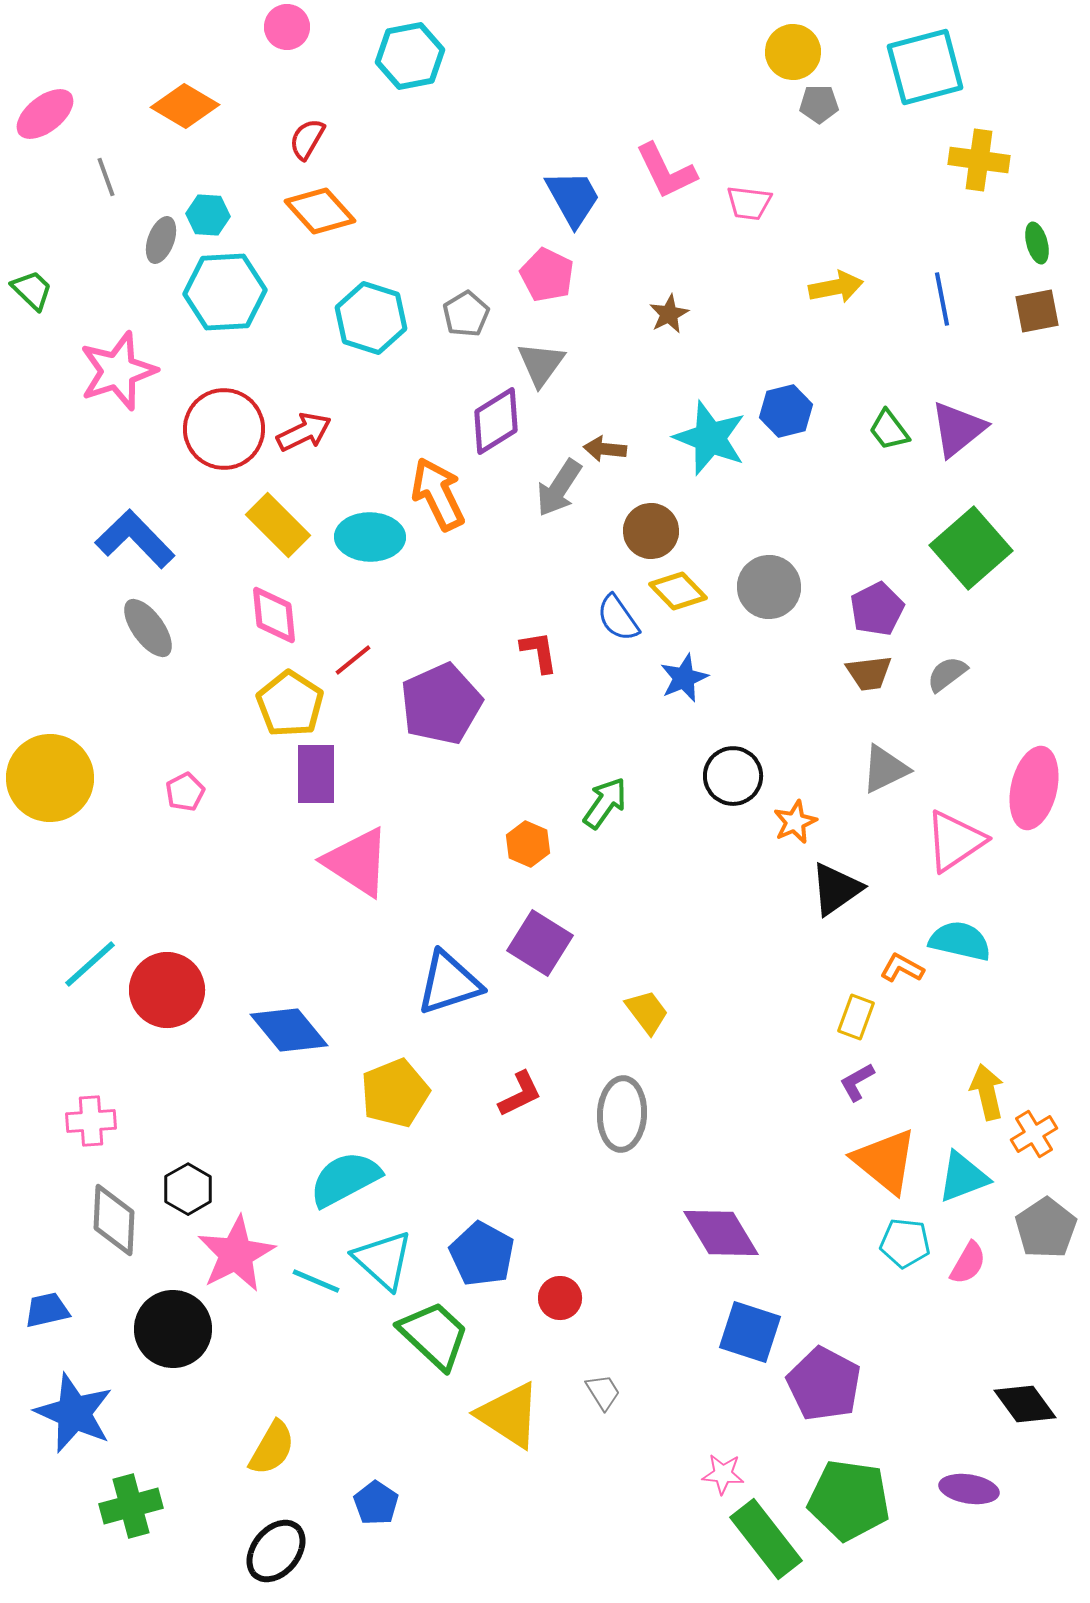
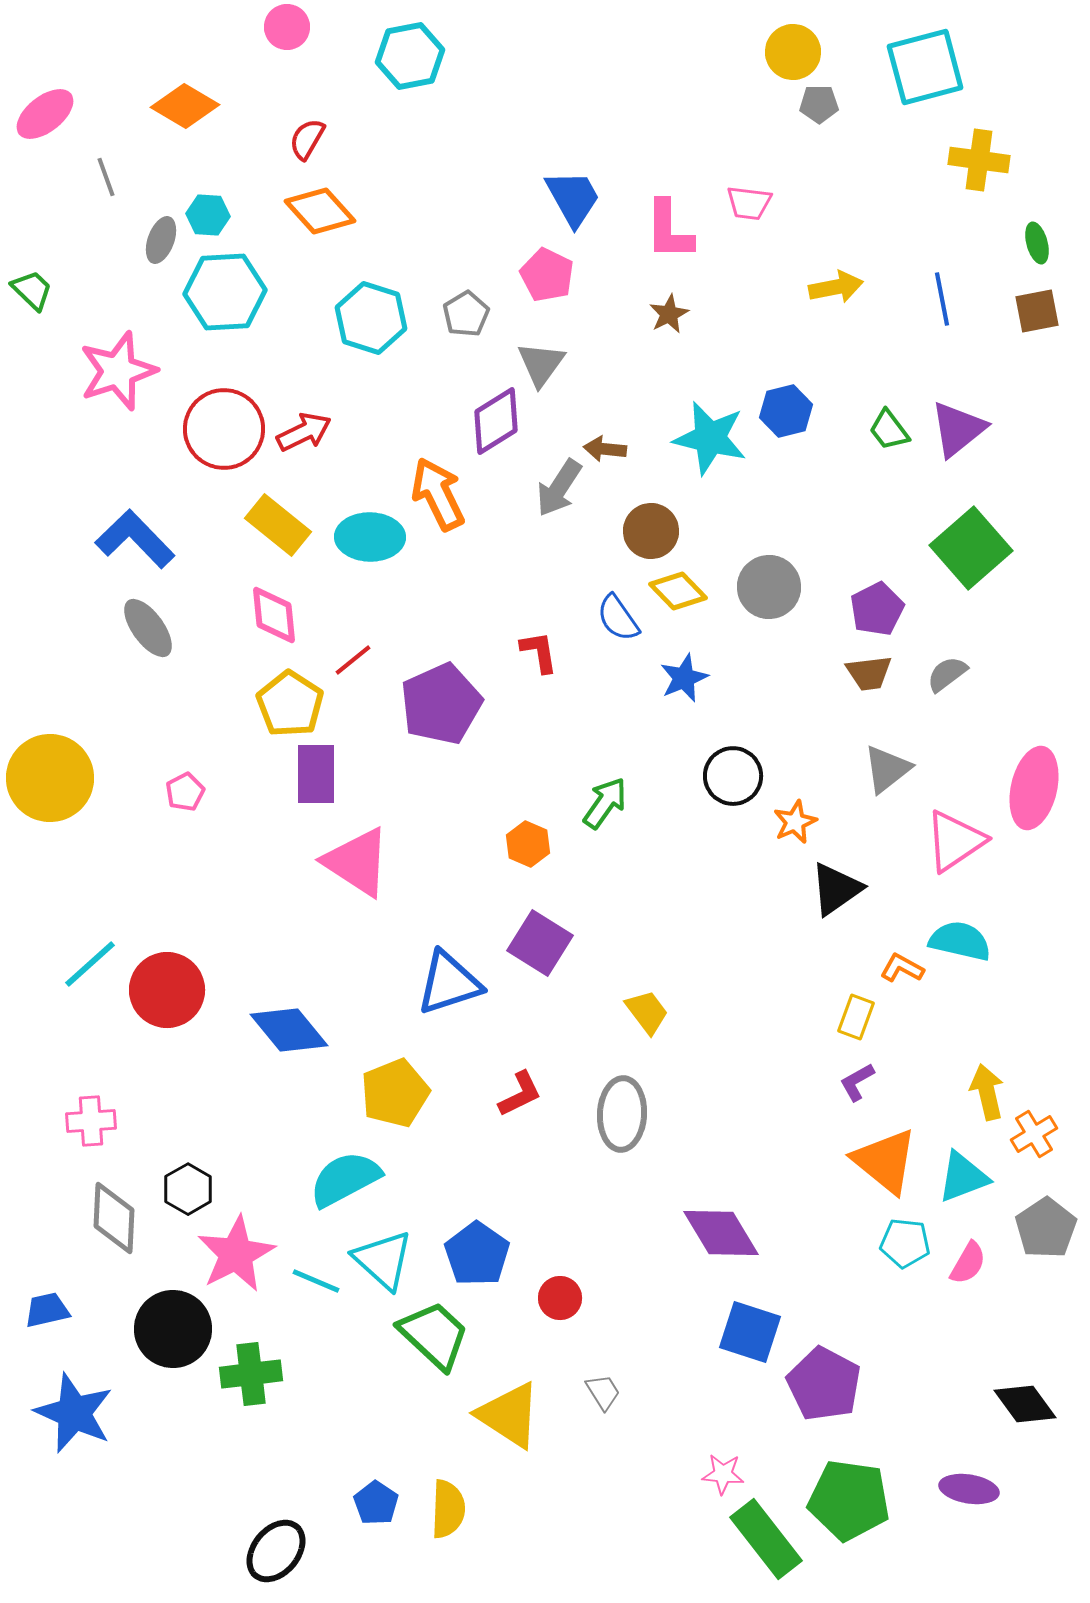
pink L-shape at (666, 171): moved 3 px right, 59 px down; rotated 26 degrees clockwise
cyan star at (710, 438): rotated 8 degrees counterclockwise
yellow rectangle at (278, 525): rotated 6 degrees counterclockwise
gray triangle at (885, 769): moved 2 px right; rotated 12 degrees counterclockwise
gray diamond at (114, 1220): moved 2 px up
blue pentagon at (482, 1254): moved 5 px left; rotated 6 degrees clockwise
yellow semicircle at (272, 1448): moved 176 px right, 61 px down; rotated 28 degrees counterclockwise
green cross at (131, 1506): moved 120 px right, 132 px up; rotated 8 degrees clockwise
